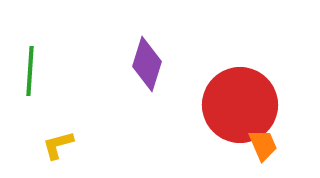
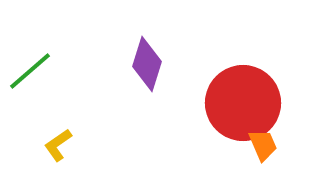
green line: rotated 45 degrees clockwise
red circle: moved 3 px right, 2 px up
yellow L-shape: rotated 20 degrees counterclockwise
